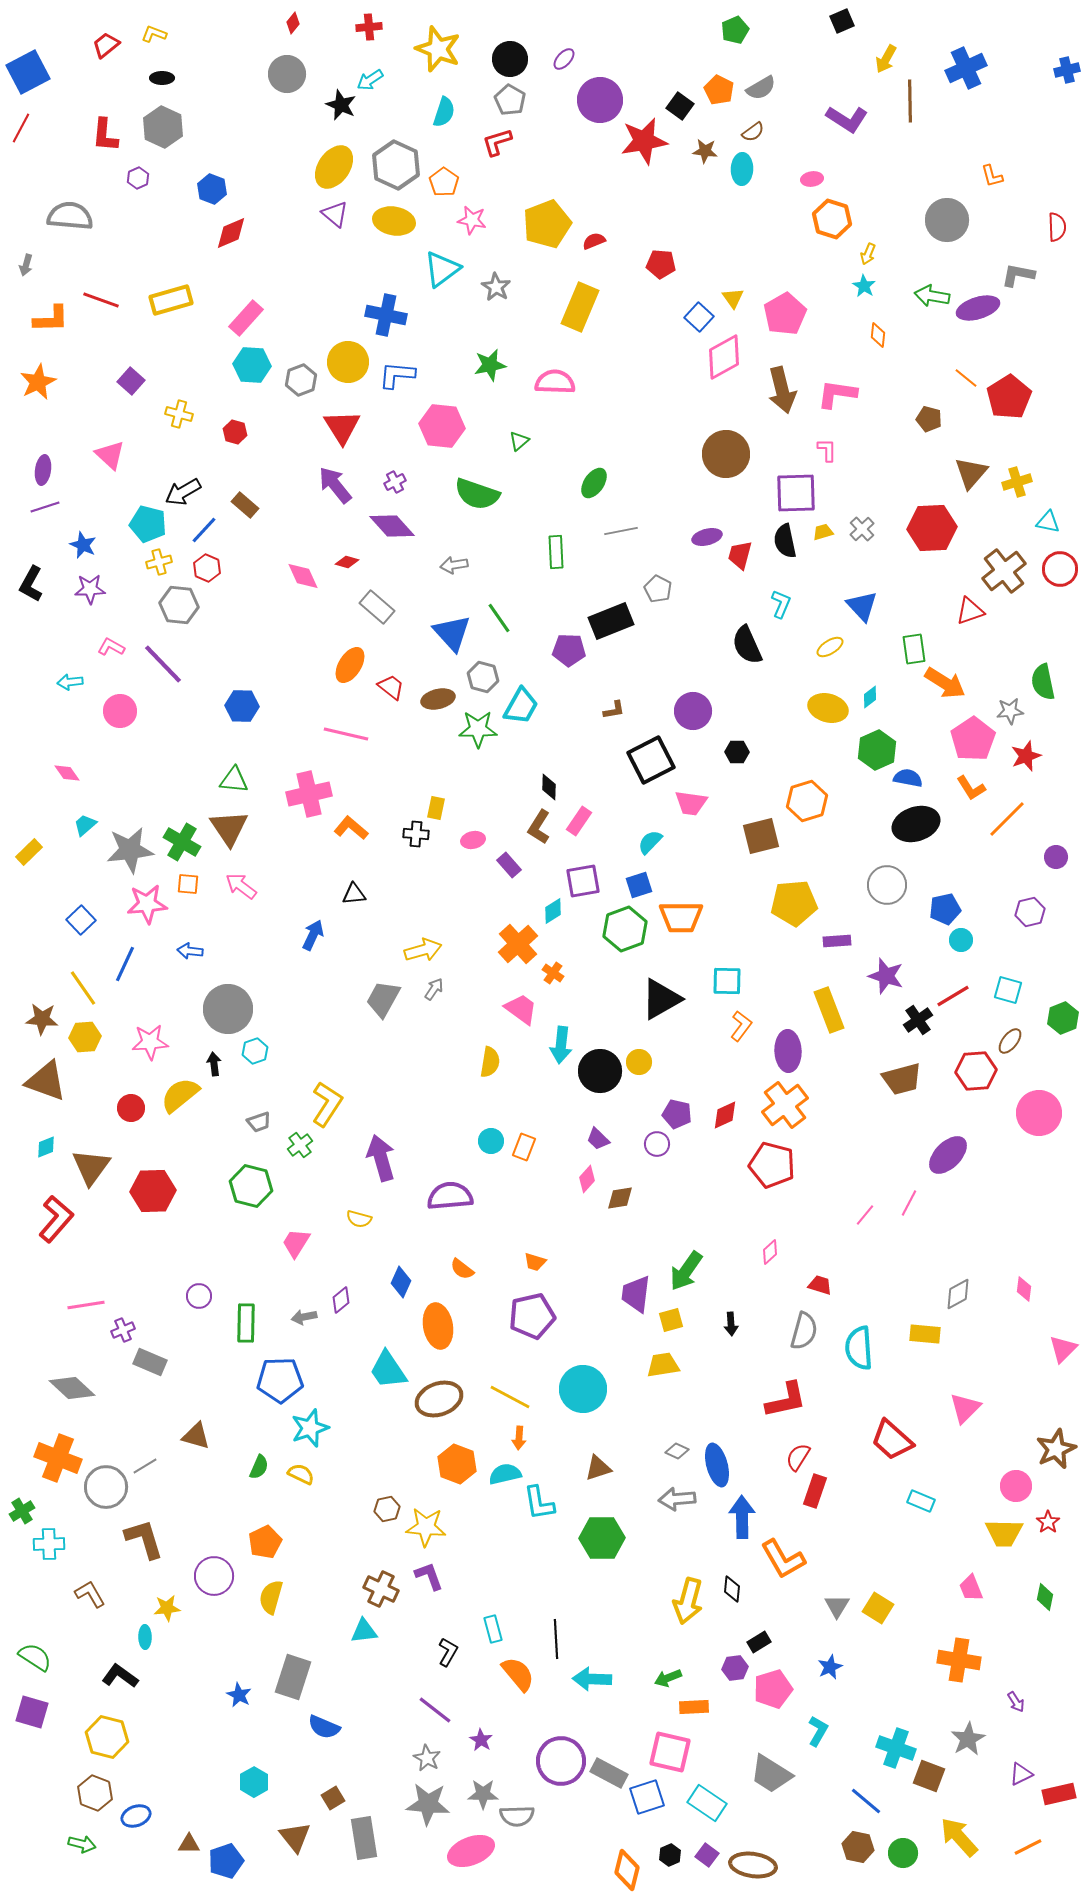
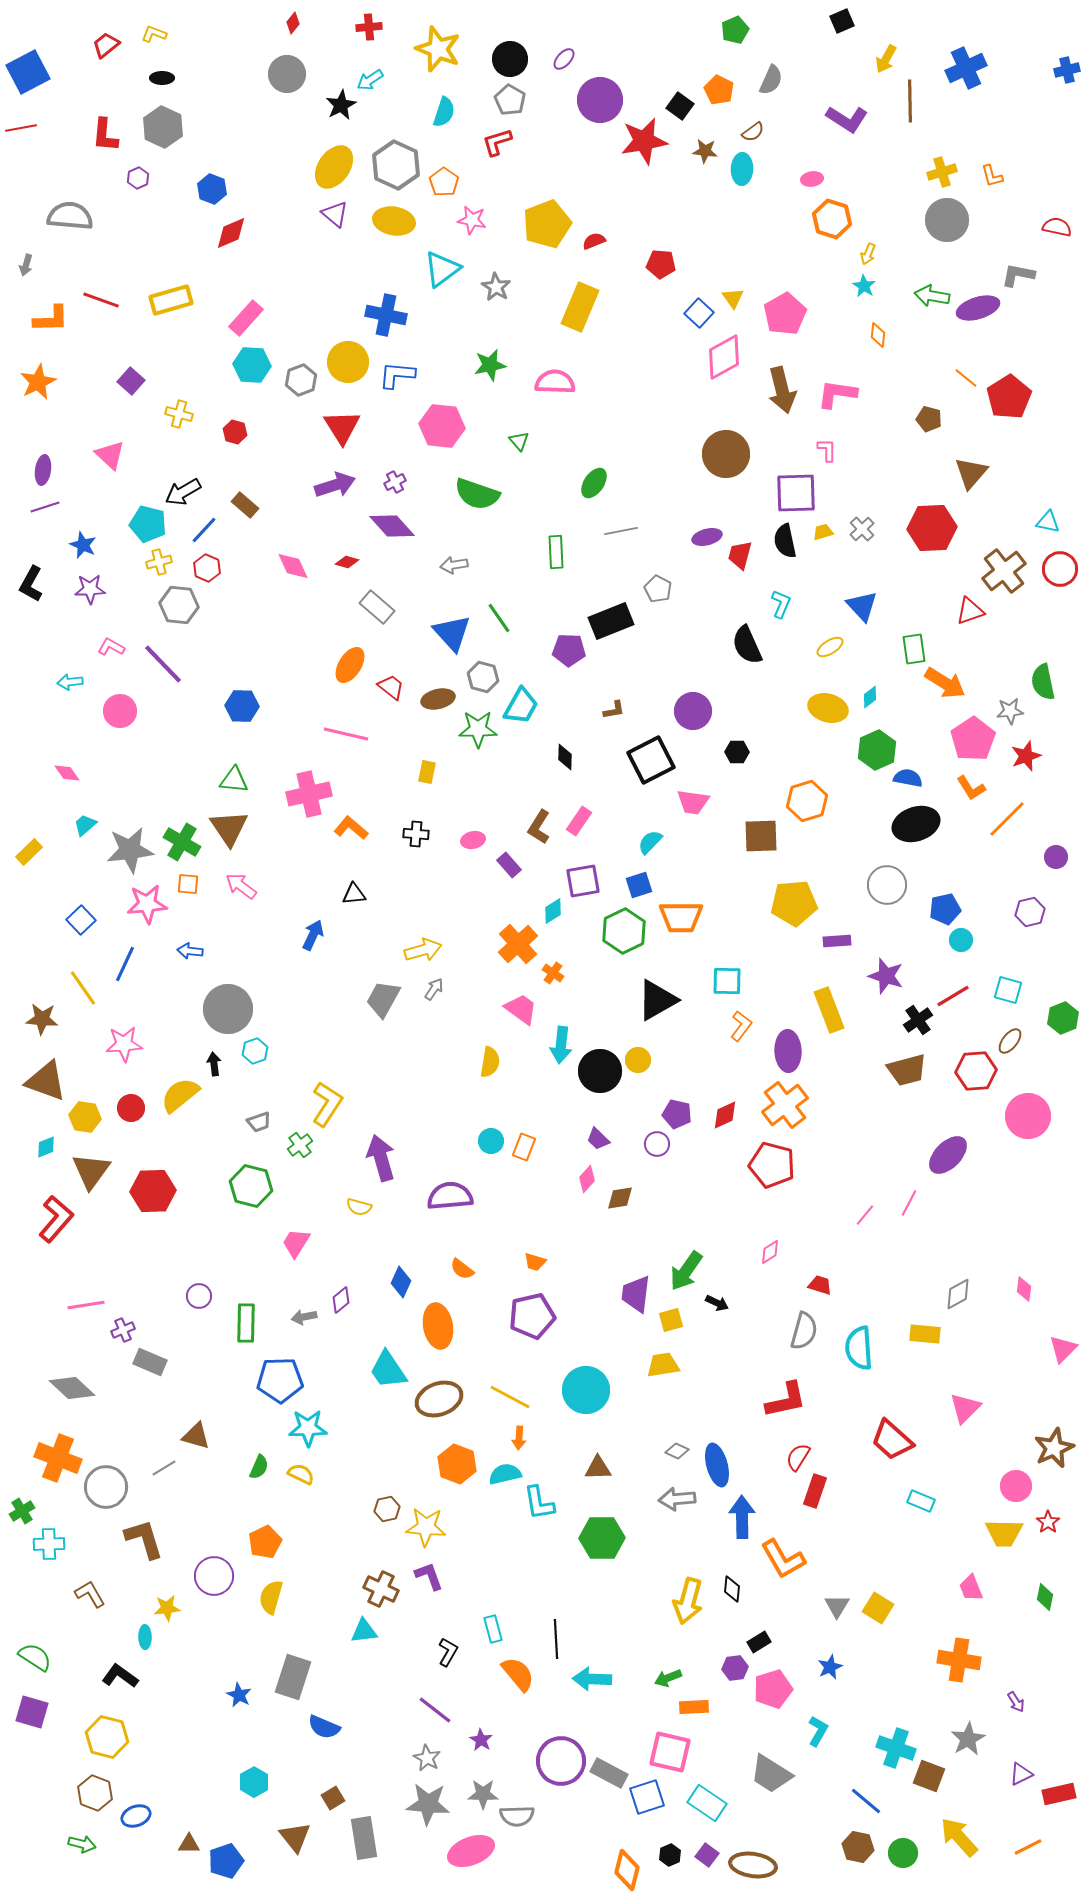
gray semicircle at (761, 88): moved 10 px right, 8 px up; rotated 36 degrees counterclockwise
black star at (341, 105): rotated 20 degrees clockwise
red line at (21, 128): rotated 52 degrees clockwise
red semicircle at (1057, 227): rotated 76 degrees counterclockwise
blue square at (699, 317): moved 4 px up
green triangle at (519, 441): rotated 30 degrees counterclockwise
yellow cross at (1017, 482): moved 75 px left, 310 px up
purple arrow at (335, 485): rotated 111 degrees clockwise
pink diamond at (303, 576): moved 10 px left, 10 px up
black diamond at (549, 787): moved 16 px right, 30 px up
pink trapezoid at (691, 803): moved 2 px right, 1 px up
yellow rectangle at (436, 808): moved 9 px left, 36 px up
brown square at (761, 836): rotated 12 degrees clockwise
green hexagon at (625, 929): moved 1 px left, 2 px down; rotated 6 degrees counterclockwise
black triangle at (661, 999): moved 4 px left, 1 px down
yellow hexagon at (85, 1037): moved 80 px down; rotated 12 degrees clockwise
pink star at (150, 1042): moved 26 px left, 2 px down
yellow circle at (639, 1062): moved 1 px left, 2 px up
brown trapezoid at (902, 1079): moved 5 px right, 9 px up
pink circle at (1039, 1113): moved 11 px left, 3 px down
brown triangle at (91, 1167): moved 4 px down
yellow semicircle at (359, 1219): moved 12 px up
pink diamond at (770, 1252): rotated 10 degrees clockwise
black arrow at (731, 1324): moved 14 px left, 21 px up; rotated 60 degrees counterclockwise
cyan circle at (583, 1389): moved 3 px right, 1 px down
cyan star at (310, 1428): moved 2 px left; rotated 18 degrees clockwise
brown star at (1056, 1449): moved 2 px left, 1 px up
gray line at (145, 1466): moved 19 px right, 2 px down
brown triangle at (598, 1468): rotated 16 degrees clockwise
